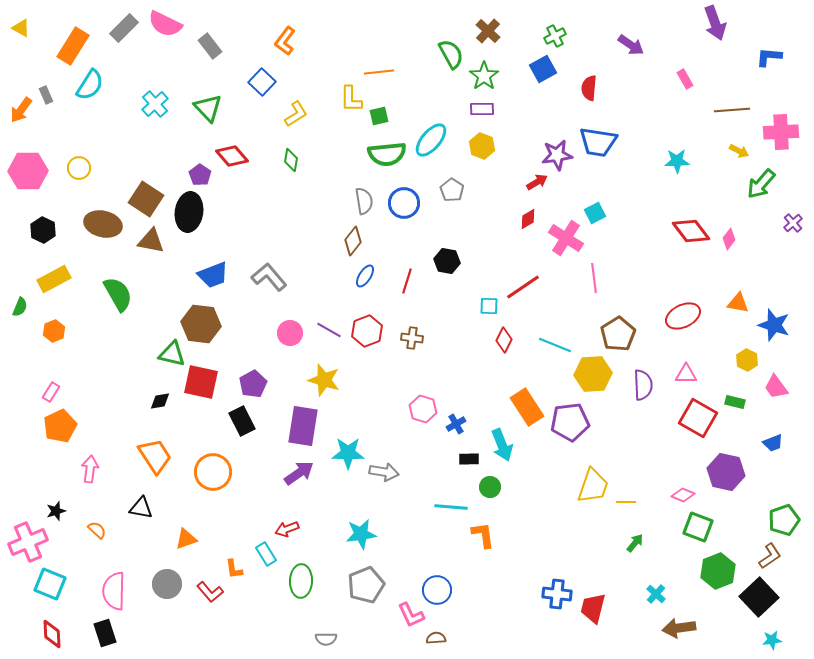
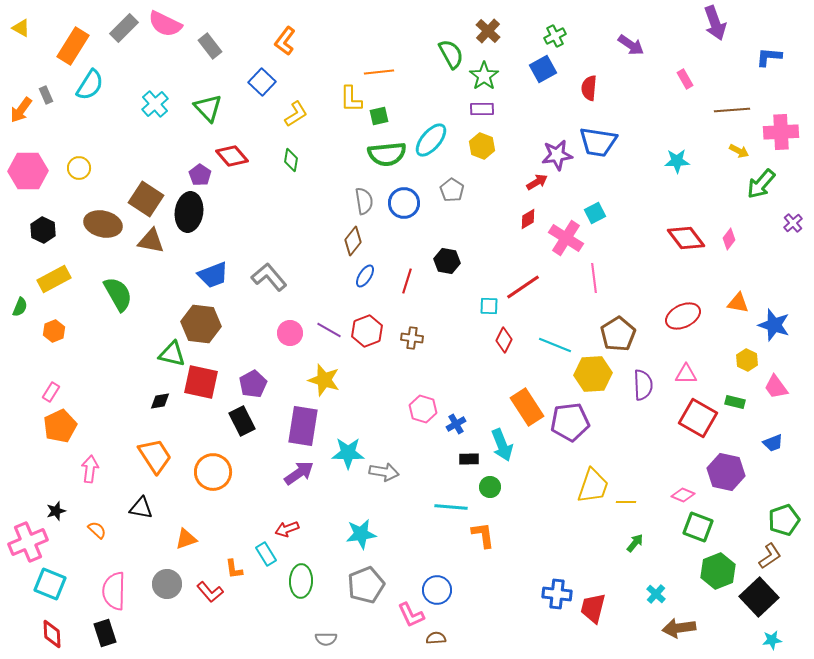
red diamond at (691, 231): moved 5 px left, 7 px down
